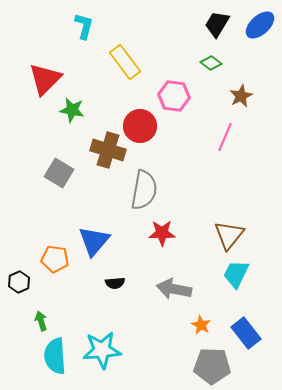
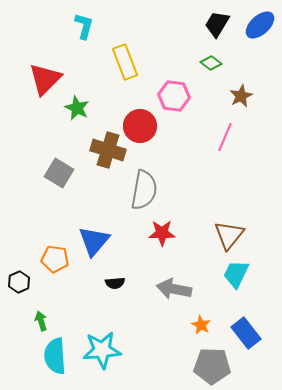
yellow rectangle: rotated 16 degrees clockwise
green star: moved 5 px right, 2 px up; rotated 15 degrees clockwise
